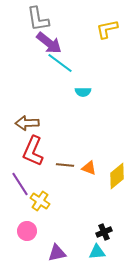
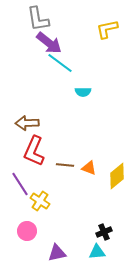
red L-shape: moved 1 px right
